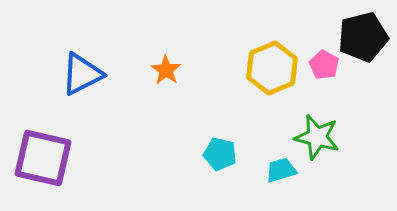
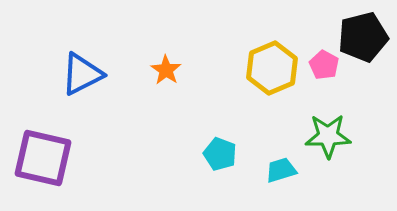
green star: moved 11 px right, 1 px up; rotated 15 degrees counterclockwise
cyan pentagon: rotated 8 degrees clockwise
